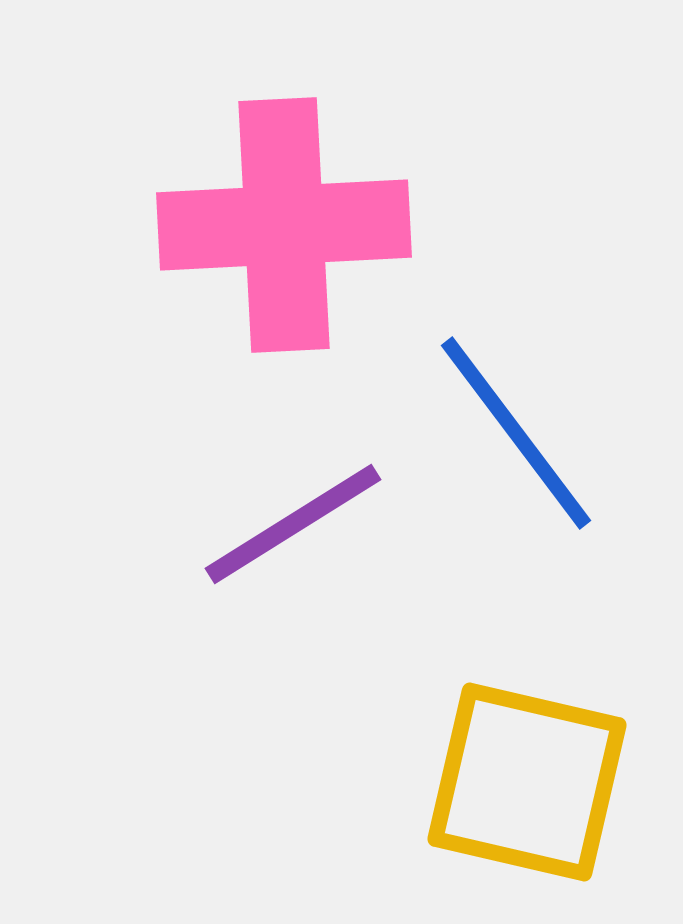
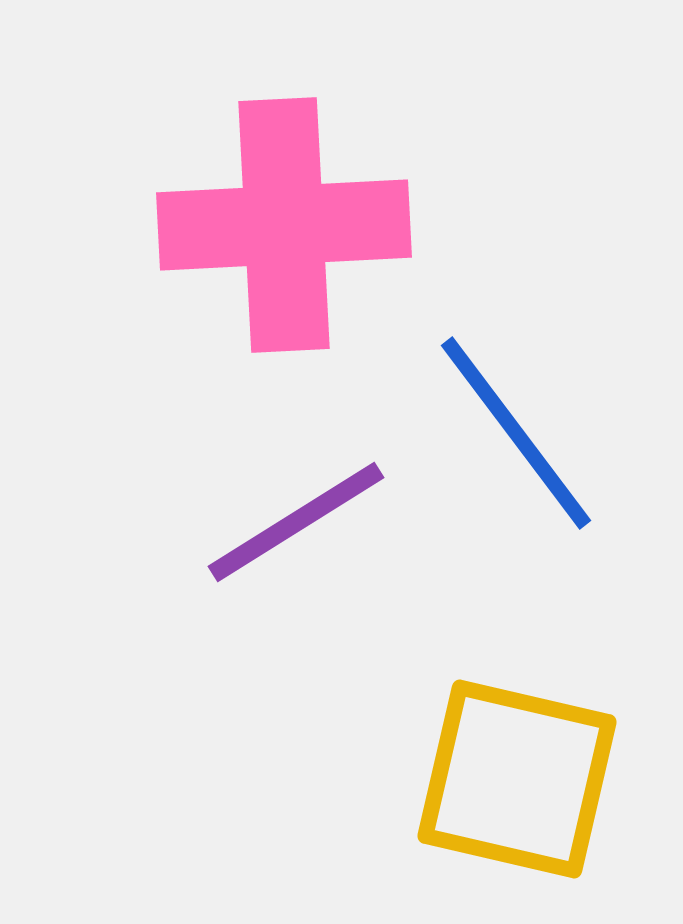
purple line: moved 3 px right, 2 px up
yellow square: moved 10 px left, 3 px up
